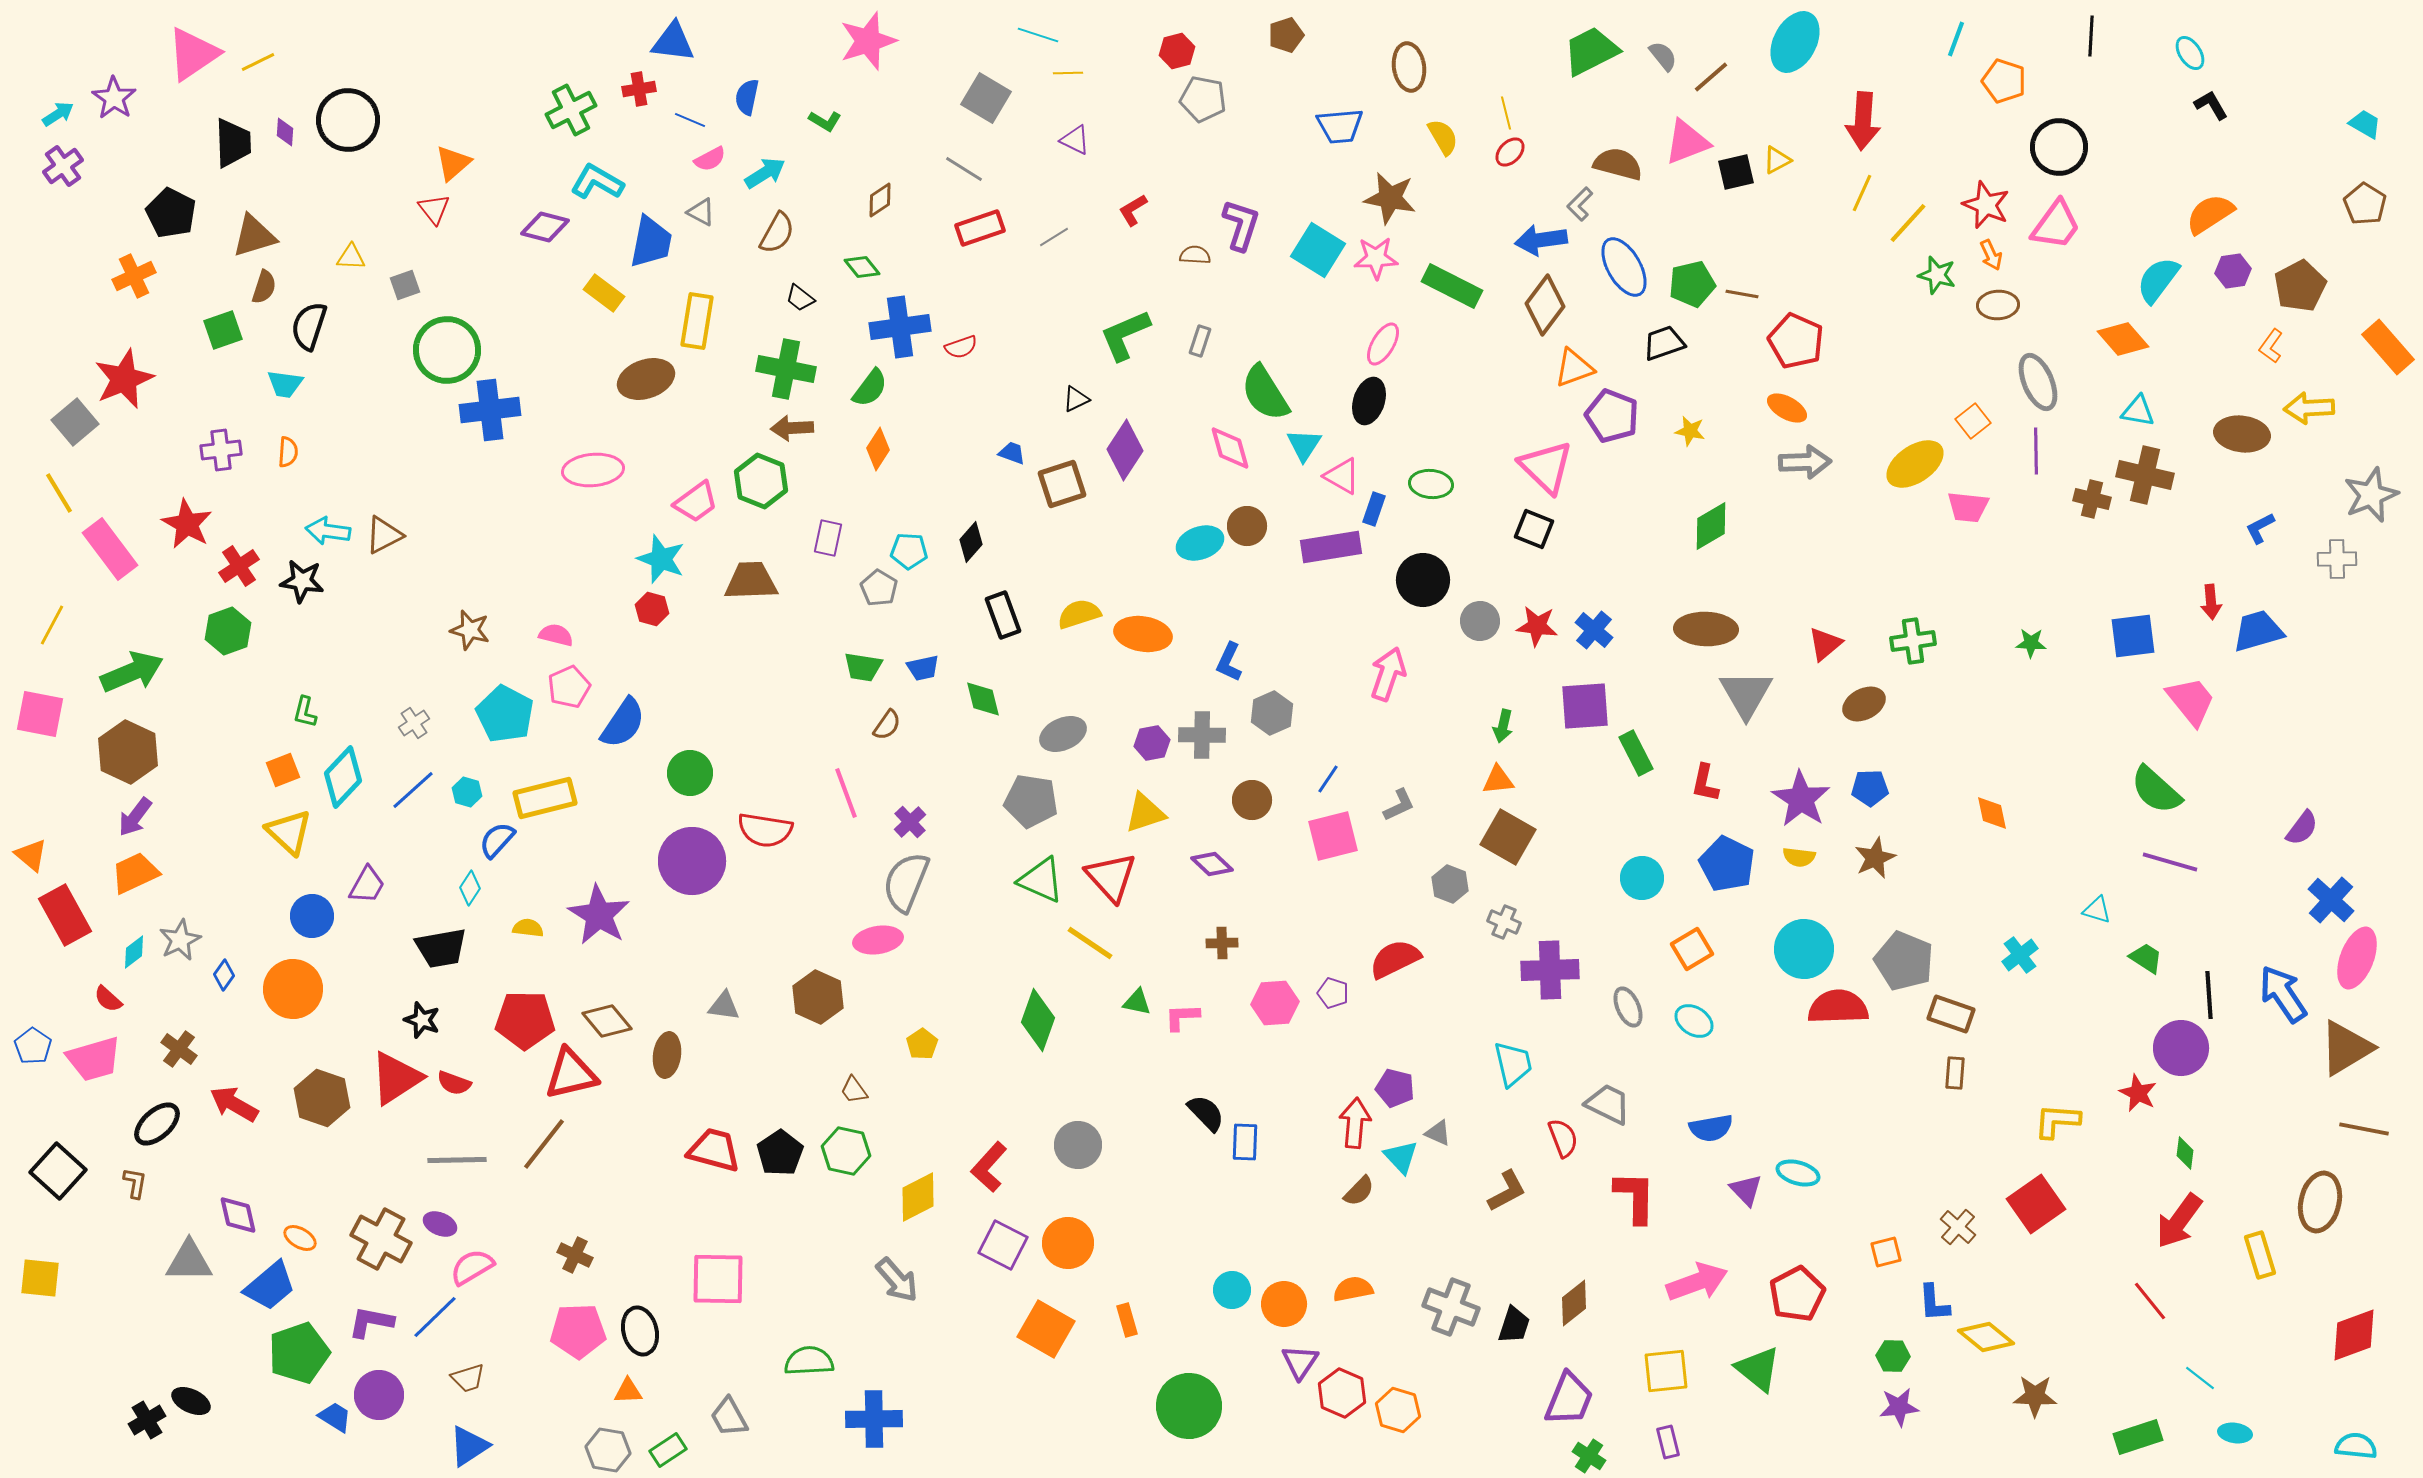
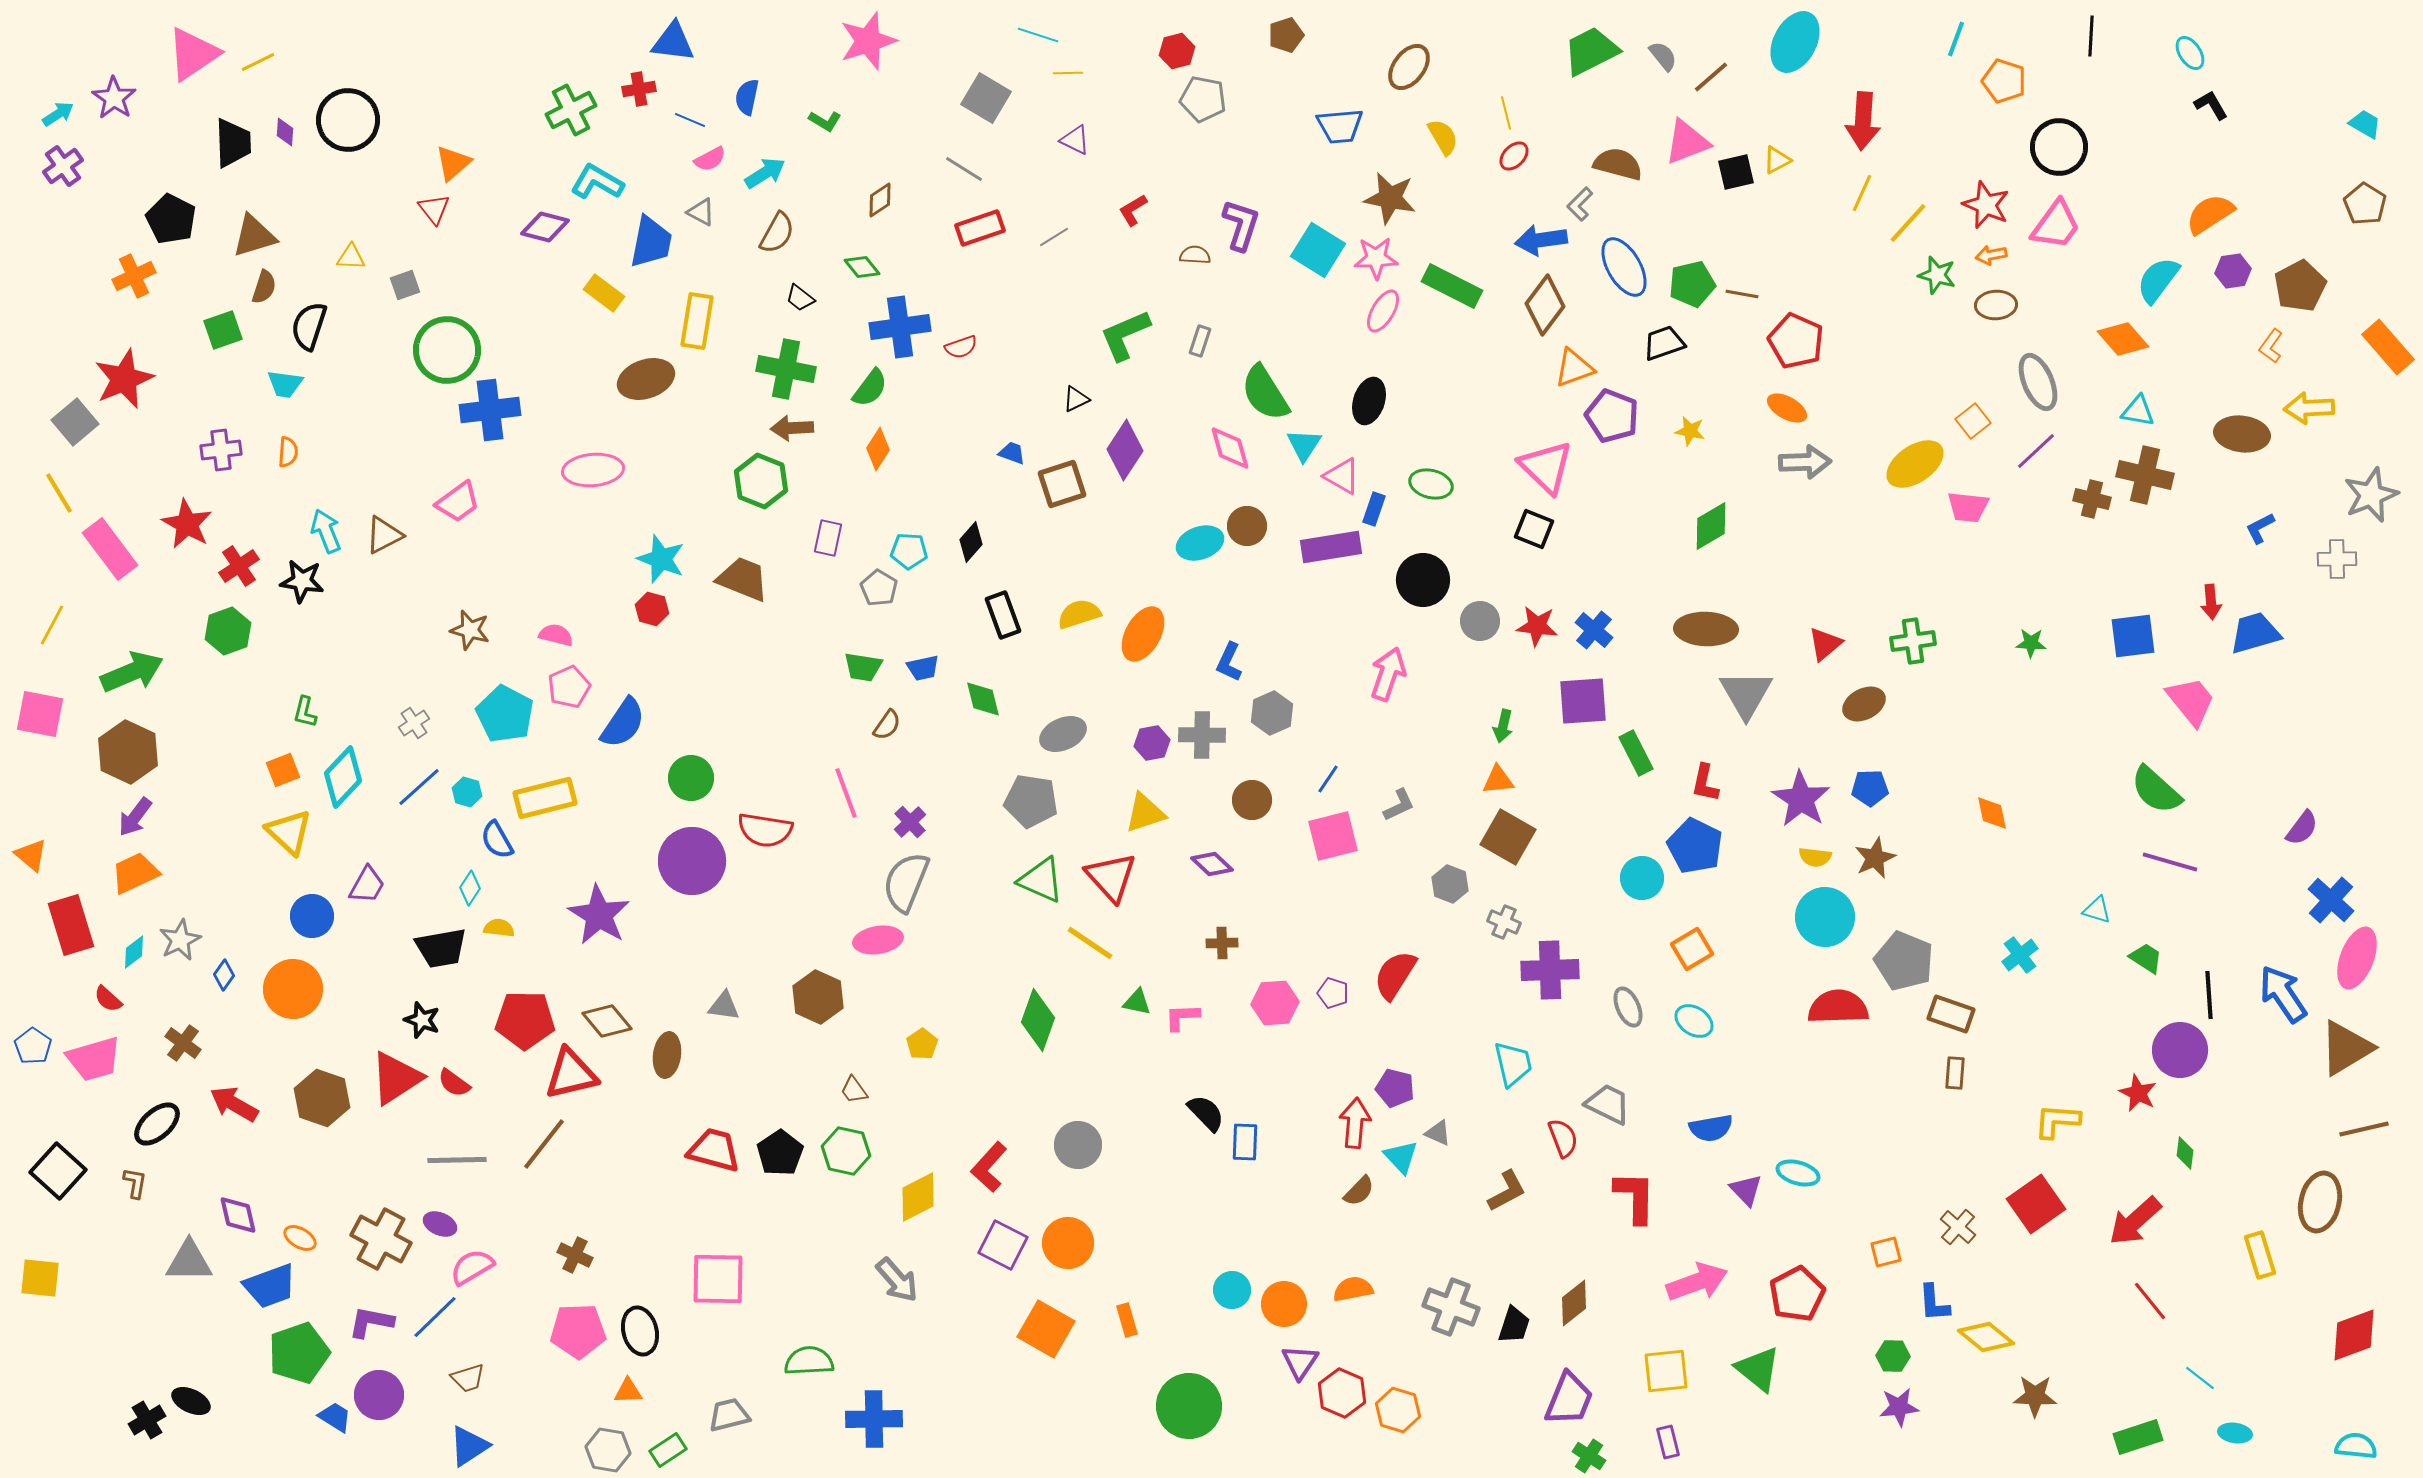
brown ellipse at (1409, 67): rotated 45 degrees clockwise
red ellipse at (1510, 152): moved 4 px right, 4 px down
black pentagon at (171, 213): moved 6 px down
orange arrow at (1991, 255): rotated 104 degrees clockwise
brown ellipse at (1998, 305): moved 2 px left
pink ellipse at (1383, 344): moved 33 px up
purple line at (2036, 451): rotated 48 degrees clockwise
green ellipse at (1431, 484): rotated 9 degrees clockwise
pink trapezoid at (696, 502): moved 238 px left
cyan arrow at (328, 531): moved 2 px left; rotated 60 degrees clockwise
brown trapezoid at (751, 581): moved 8 px left, 2 px up; rotated 24 degrees clockwise
blue trapezoid at (2258, 631): moved 3 px left, 2 px down
orange ellipse at (1143, 634): rotated 70 degrees counterclockwise
purple square at (1585, 706): moved 2 px left, 5 px up
green circle at (690, 773): moved 1 px right, 5 px down
blue line at (413, 790): moved 6 px right, 3 px up
blue semicircle at (497, 840): rotated 72 degrees counterclockwise
yellow semicircle at (1799, 857): moved 16 px right
blue pentagon at (1727, 864): moved 32 px left, 18 px up
red rectangle at (65, 915): moved 6 px right, 10 px down; rotated 12 degrees clockwise
yellow semicircle at (528, 928): moved 29 px left
cyan circle at (1804, 949): moved 21 px right, 32 px up
red semicircle at (1395, 959): moved 16 px down; rotated 32 degrees counterclockwise
purple circle at (2181, 1048): moved 1 px left, 2 px down
brown cross at (179, 1049): moved 4 px right, 6 px up
red semicircle at (454, 1083): rotated 16 degrees clockwise
brown line at (2364, 1129): rotated 24 degrees counterclockwise
red arrow at (2179, 1221): moved 44 px left; rotated 12 degrees clockwise
blue trapezoid at (270, 1286): rotated 20 degrees clockwise
gray trapezoid at (729, 1417): moved 2 px up; rotated 105 degrees clockwise
